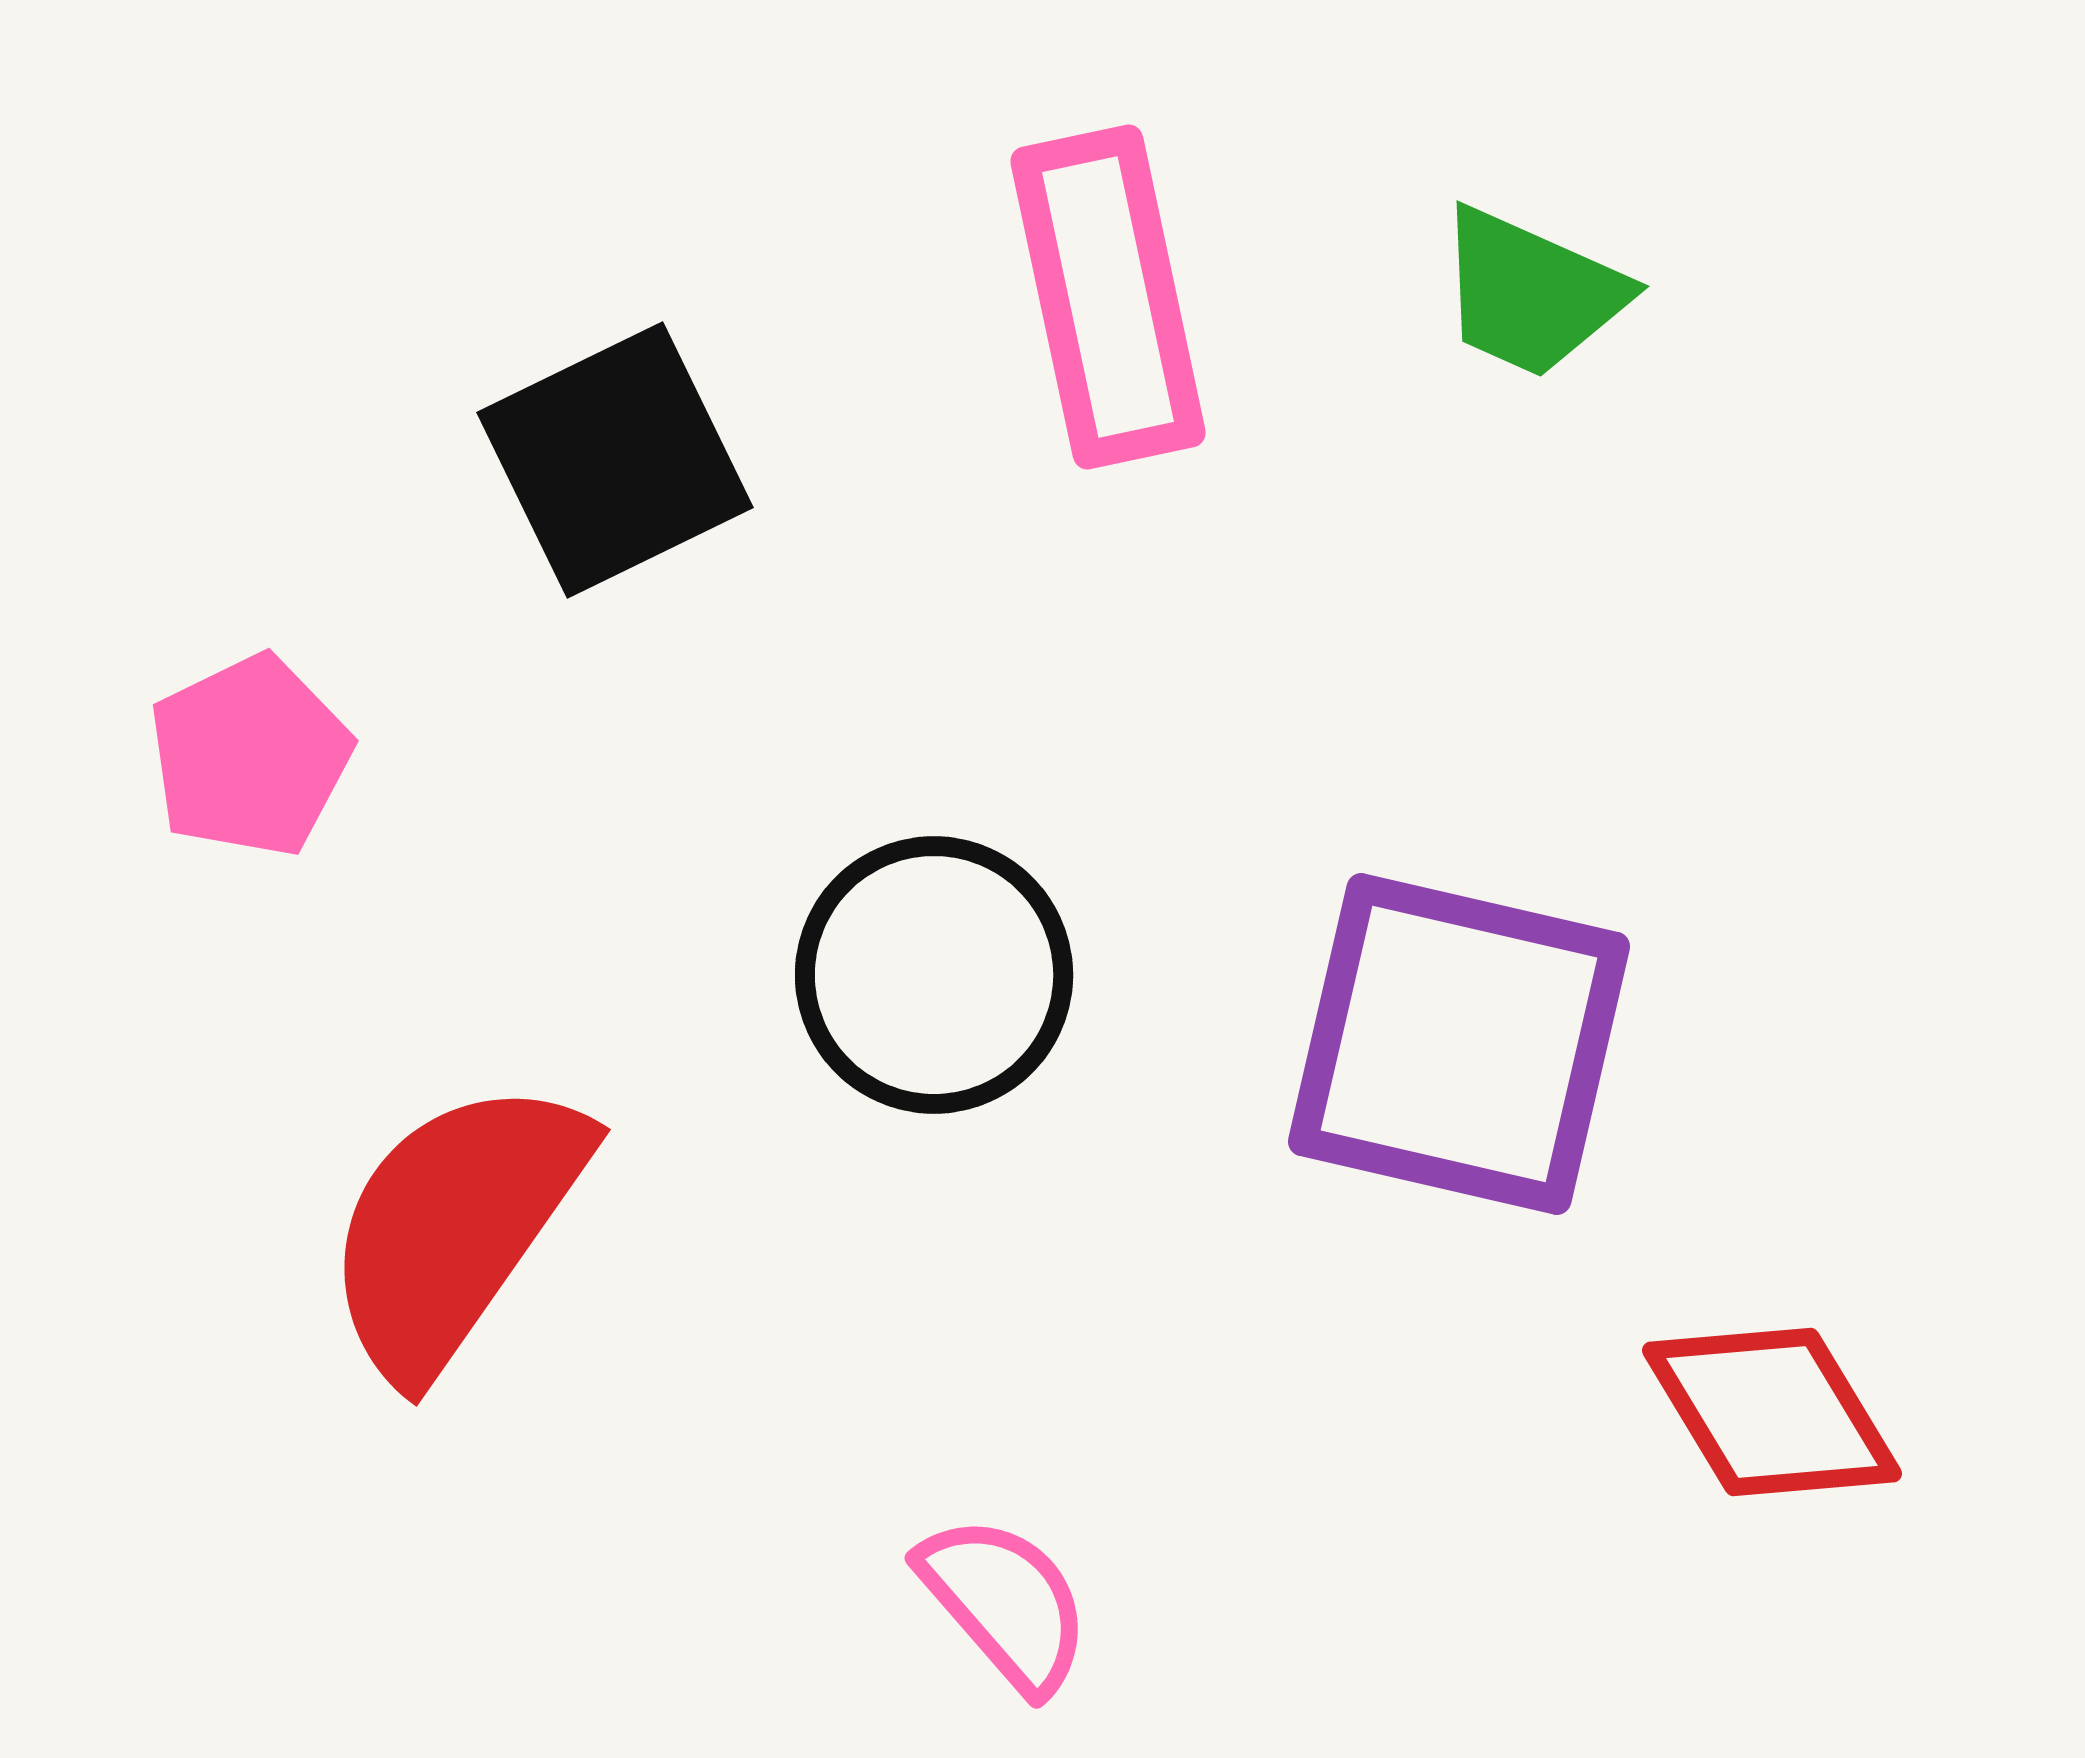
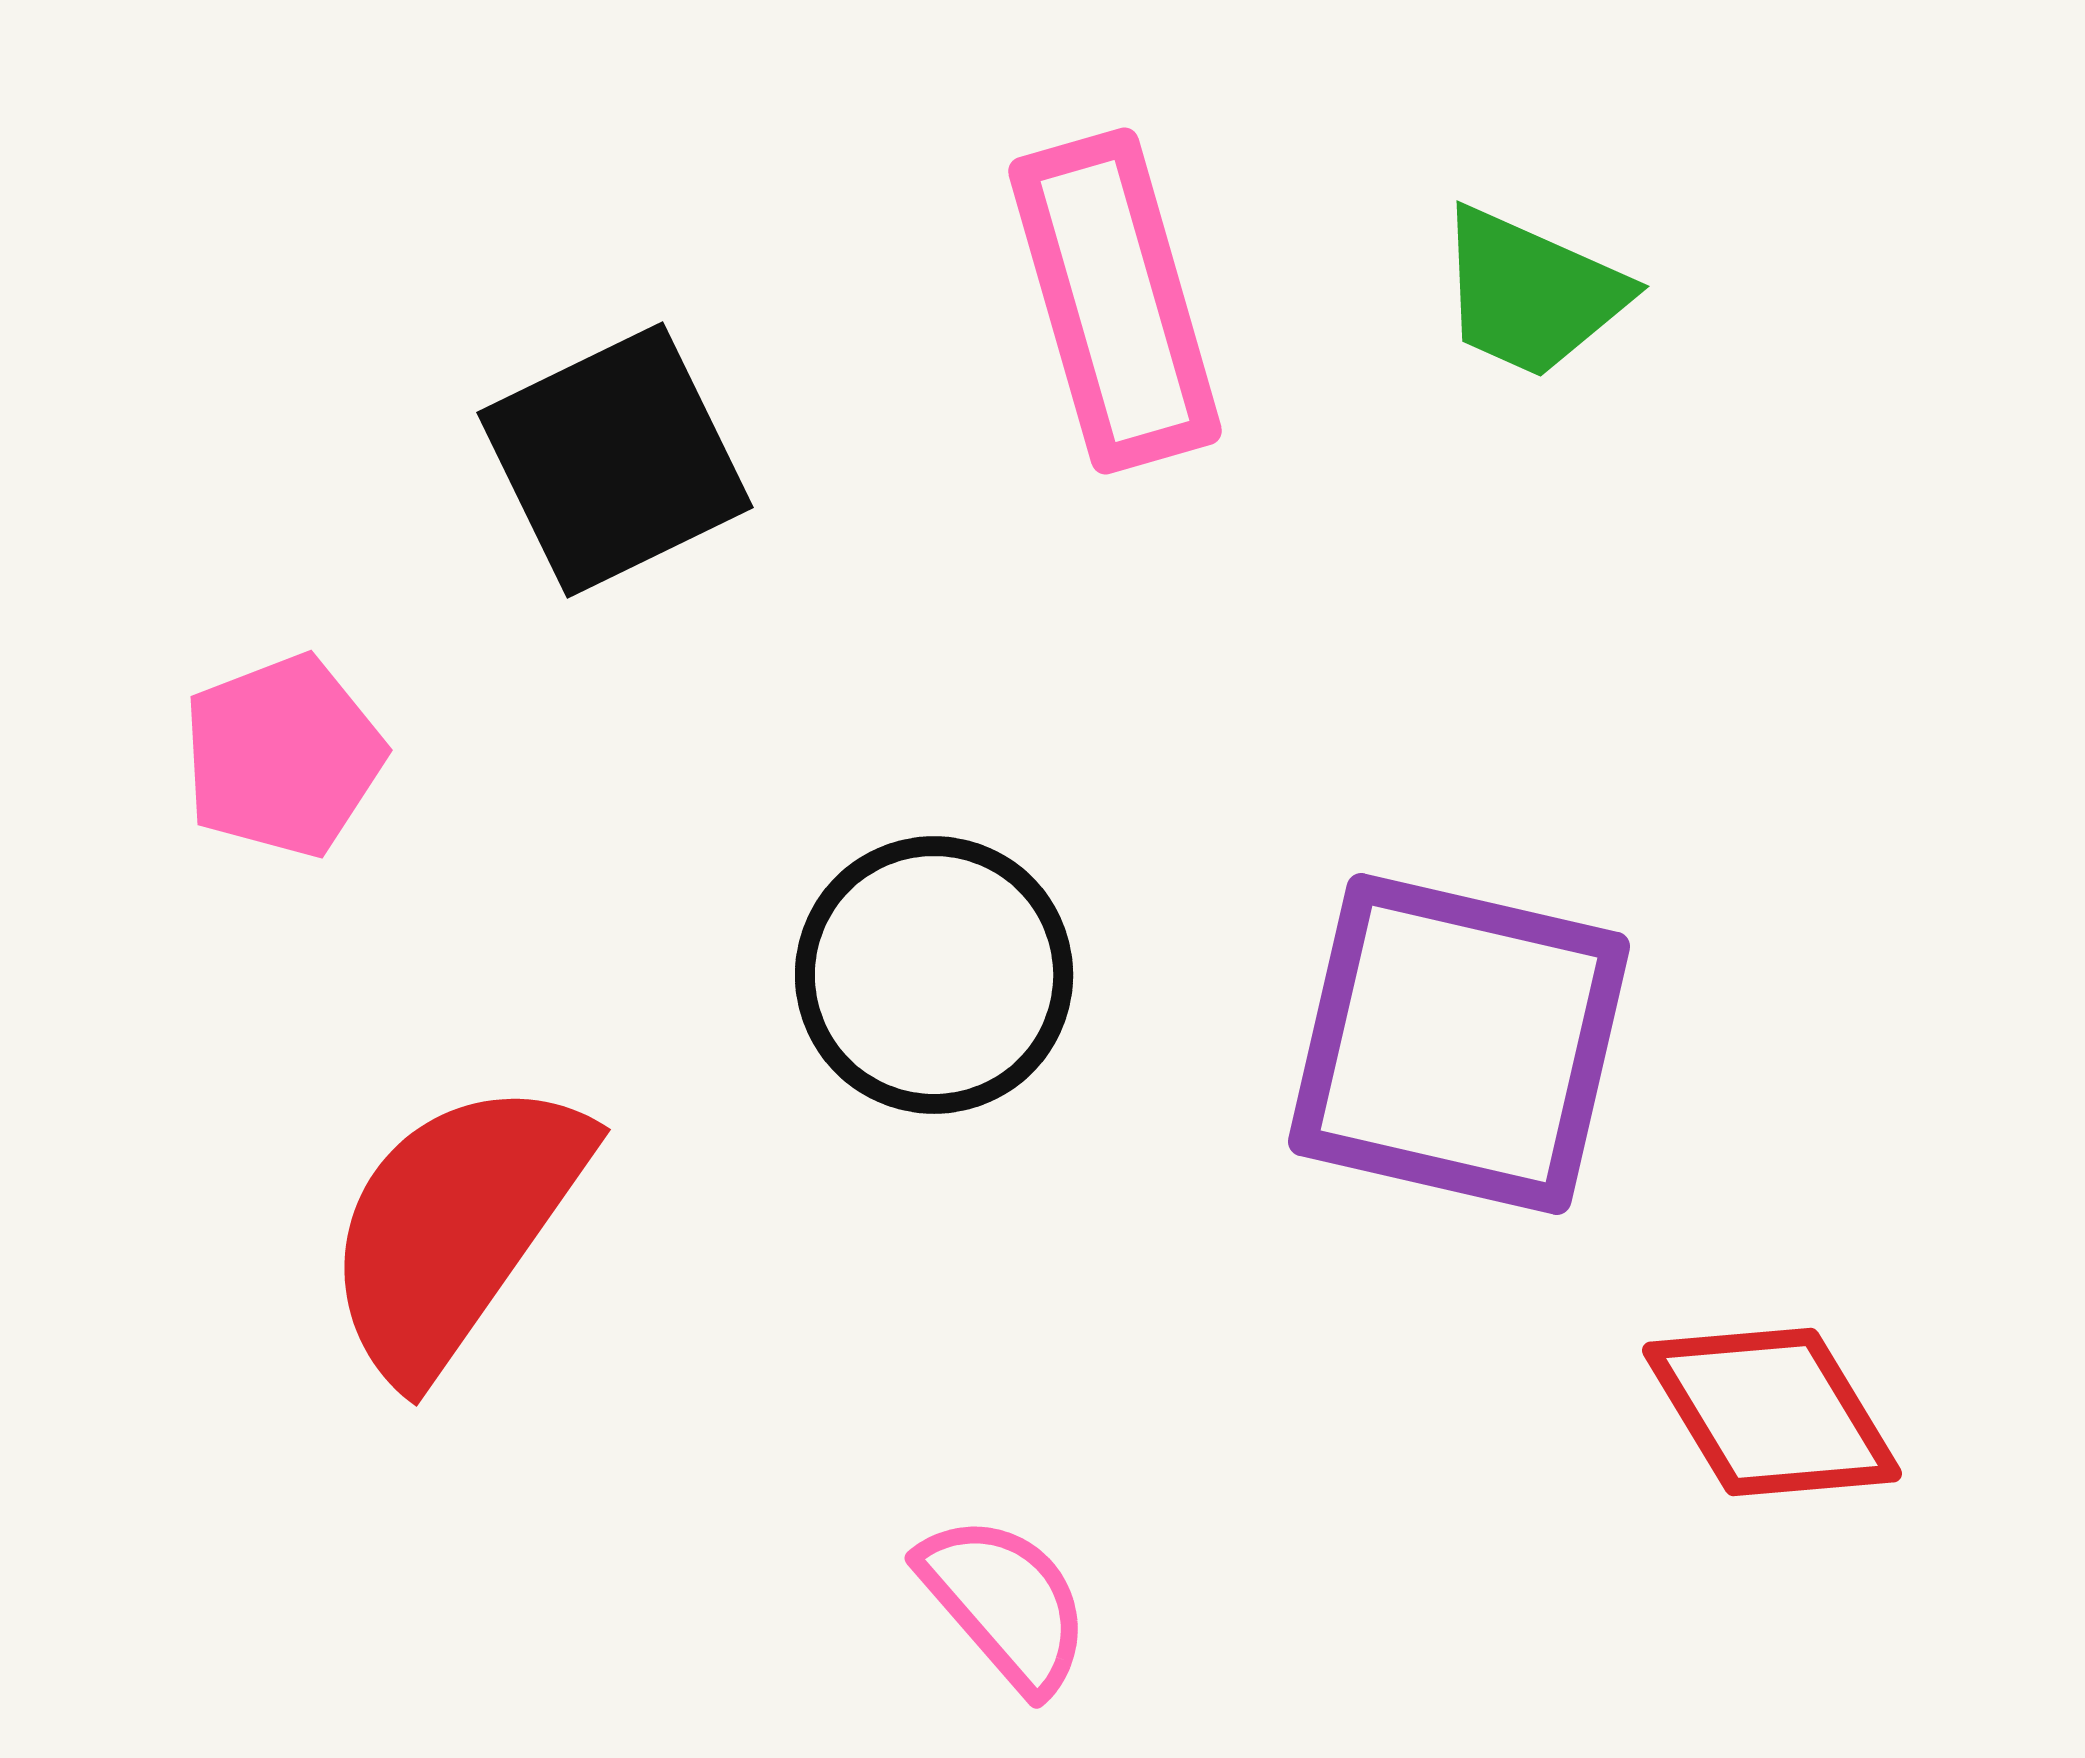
pink rectangle: moved 7 px right, 4 px down; rotated 4 degrees counterclockwise
pink pentagon: moved 33 px right; rotated 5 degrees clockwise
